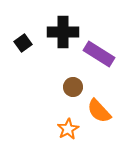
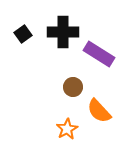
black square: moved 9 px up
orange star: moved 1 px left
